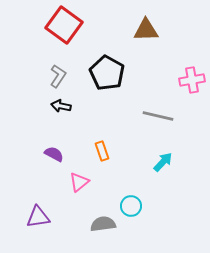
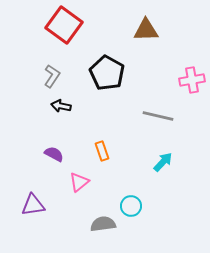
gray L-shape: moved 6 px left
purple triangle: moved 5 px left, 12 px up
